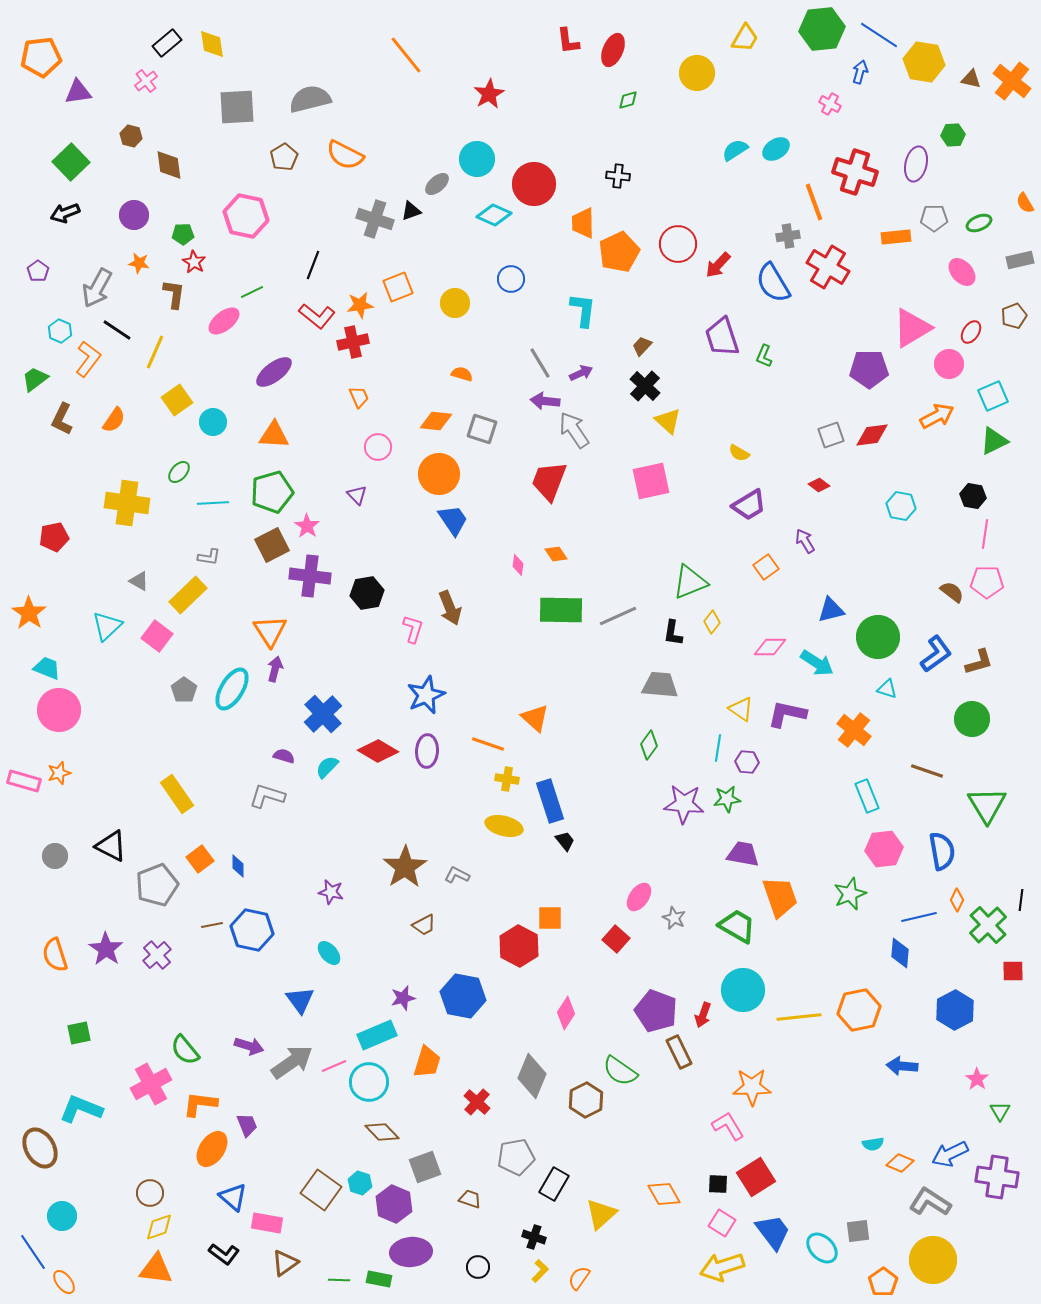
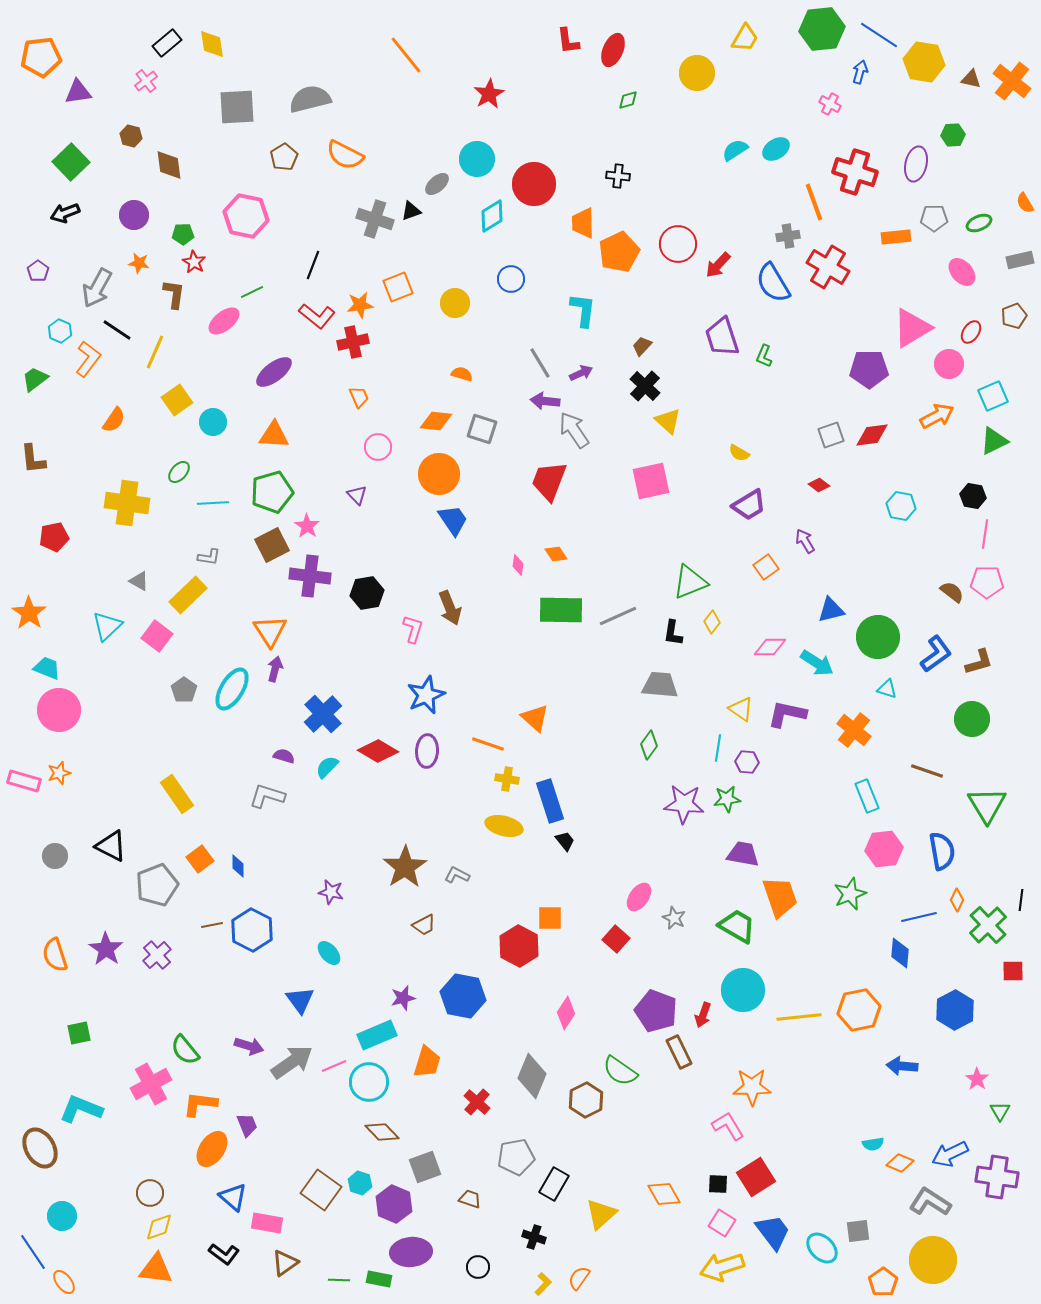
cyan diamond at (494, 215): moved 2 px left, 1 px down; rotated 56 degrees counterclockwise
brown L-shape at (62, 419): moved 29 px left, 40 px down; rotated 32 degrees counterclockwise
blue hexagon at (252, 930): rotated 15 degrees clockwise
yellow L-shape at (540, 1271): moved 3 px right, 13 px down
